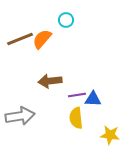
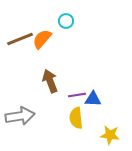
cyan circle: moved 1 px down
brown arrow: rotated 75 degrees clockwise
